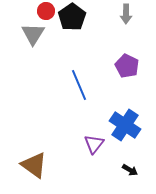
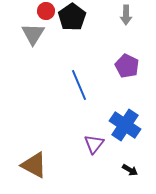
gray arrow: moved 1 px down
brown triangle: rotated 8 degrees counterclockwise
